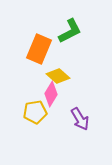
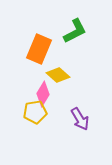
green L-shape: moved 5 px right
yellow diamond: moved 1 px up
pink diamond: moved 8 px left
